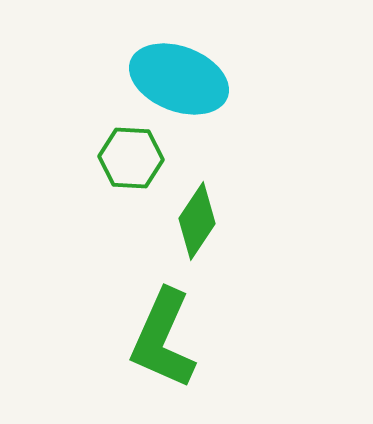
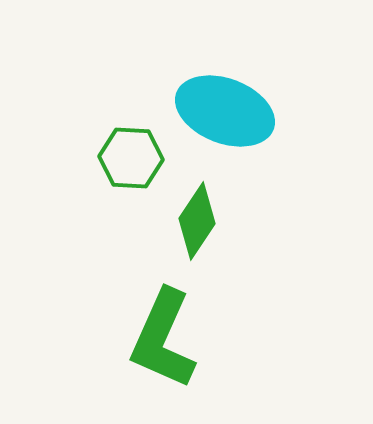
cyan ellipse: moved 46 px right, 32 px down
